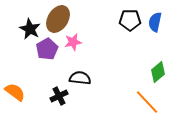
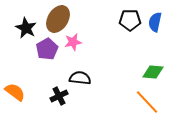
black star: moved 4 px left, 1 px up
green diamond: moved 5 px left; rotated 45 degrees clockwise
